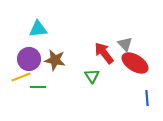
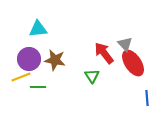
red ellipse: moved 2 px left; rotated 24 degrees clockwise
